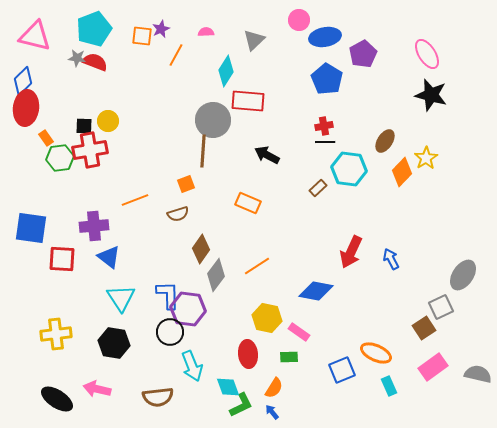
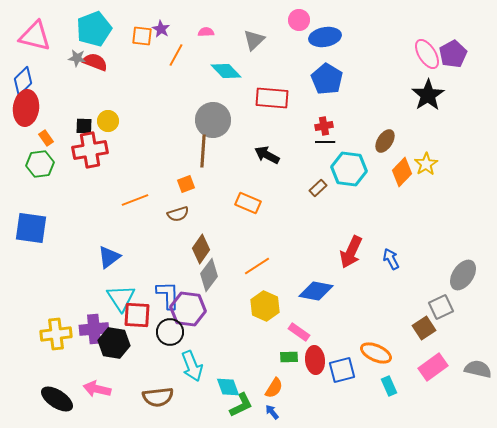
purple star at (161, 29): rotated 18 degrees counterclockwise
purple pentagon at (363, 54): moved 90 px right
cyan diamond at (226, 71): rotated 76 degrees counterclockwise
black star at (431, 95): moved 3 px left; rotated 24 degrees clockwise
red rectangle at (248, 101): moved 24 px right, 3 px up
green hexagon at (60, 158): moved 20 px left, 6 px down
yellow star at (426, 158): moved 6 px down
purple cross at (94, 226): moved 103 px down
blue triangle at (109, 257): rotated 45 degrees clockwise
red square at (62, 259): moved 75 px right, 56 px down
gray diamond at (216, 275): moved 7 px left
yellow hexagon at (267, 318): moved 2 px left, 12 px up; rotated 12 degrees clockwise
red ellipse at (248, 354): moved 67 px right, 6 px down
blue square at (342, 370): rotated 8 degrees clockwise
gray semicircle at (478, 374): moved 5 px up
